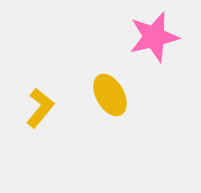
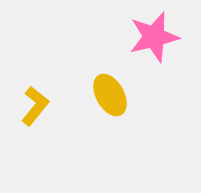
yellow L-shape: moved 5 px left, 2 px up
